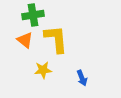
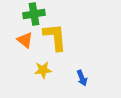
green cross: moved 1 px right, 1 px up
yellow L-shape: moved 1 px left, 2 px up
